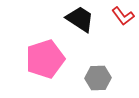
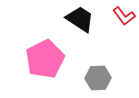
red L-shape: moved 1 px right
pink pentagon: rotated 9 degrees counterclockwise
